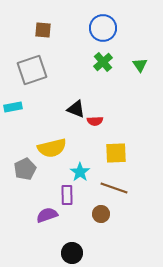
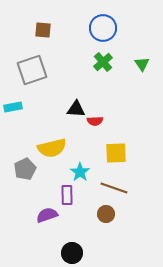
green triangle: moved 2 px right, 1 px up
black triangle: rotated 18 degrees counterclockwise
brown circle: moved 5 px right
